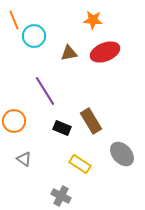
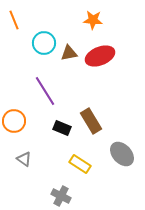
cyan circle: moved 10 px right, 7 px down
red ellipse: moved 5 px left, 4 px down
